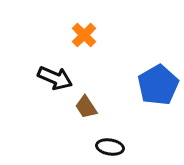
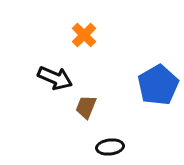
brown trapezoid: rotated 55 degrees clockwise
black ellipse: rotated 16 degrees counterclockwise
